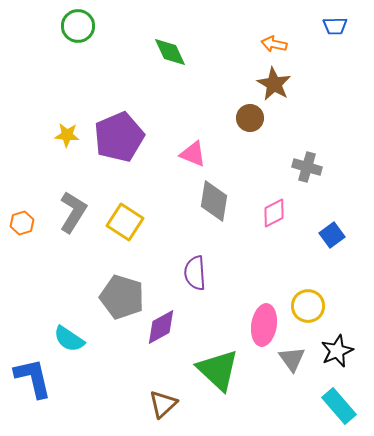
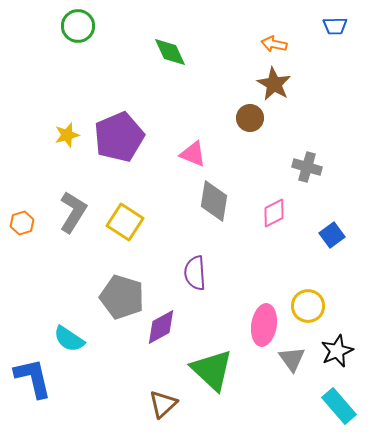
yellow star: rotated 20 degrees counterclockwise
green triangle: moved 6 px left
